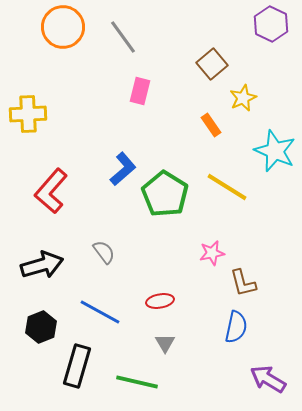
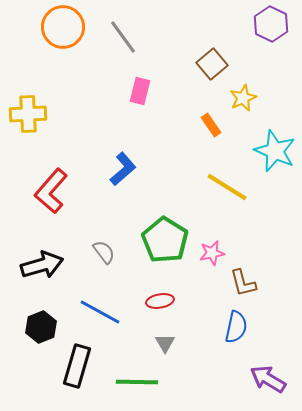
green pentagon: moved 46 px down
green line: rotated 12 degrees counterclockwise
